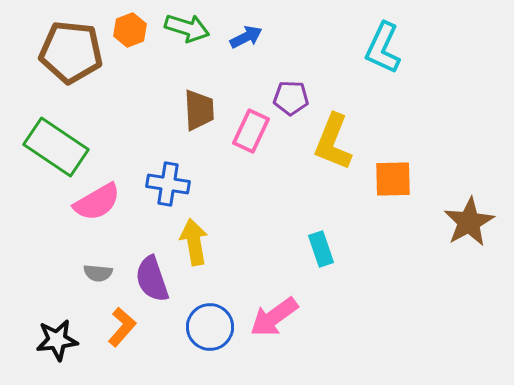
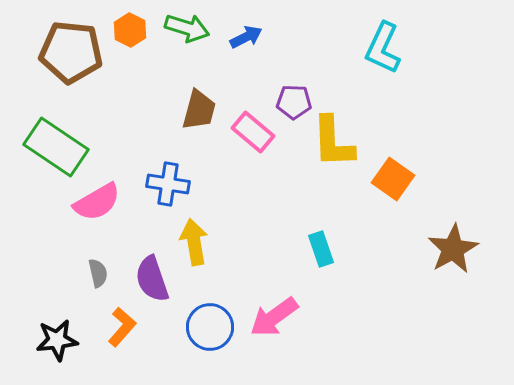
orange hexagon: rotated 12 degrees counterclockwise
purple pentagon: moved 3 px right, 4 px down
brown trapezoid: rotated 18 degrees clockwise
pink rectangle: moved 2 px right, 1 px down; rotated 75 degrees counterclockwise
yellow L-shape: rotated 24 degrees counterclockwise
orange square: rotated 36 degrees clockwise
brown star: moved 16 px left, 27 px down
gray semicircle: rotated 108 degrees counterclockwise
